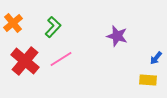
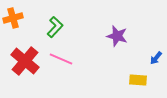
orange cross: moved 5 px up; rotated 24 degrees clockwise
green L-shape: moved 2 px right
pink line: rotated 55 degrees clockwise
yellow rectangle: moved 10 px left
